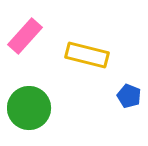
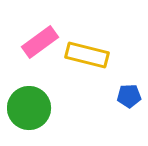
pink rectangle: moved 15 px right, 6 px down; rotated 12 degrees clockwise
blue pentagon: rotated 25 degrees counterclockwise
